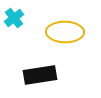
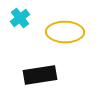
cyan cross: moved 6 px right
